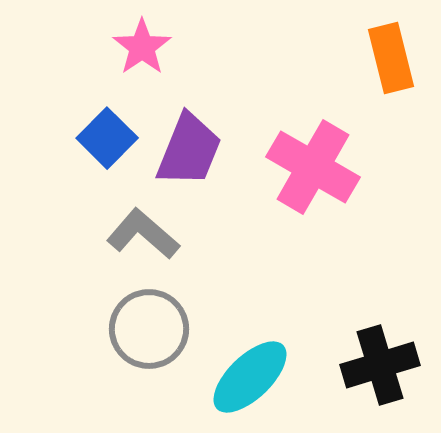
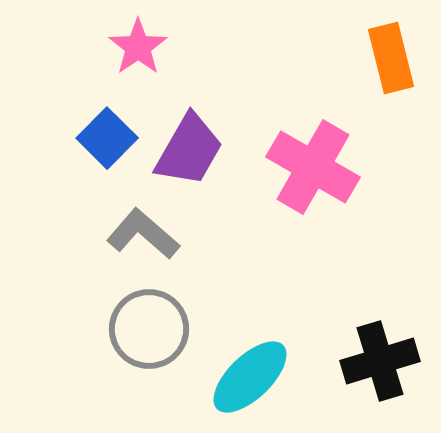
pink star: moved 4 px left
purple trapezoid: rotated 8 degrees clockwise
black cross: moved 4 px up
